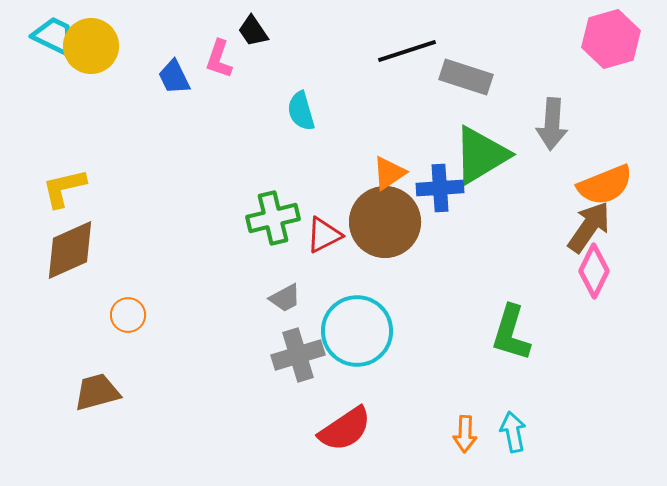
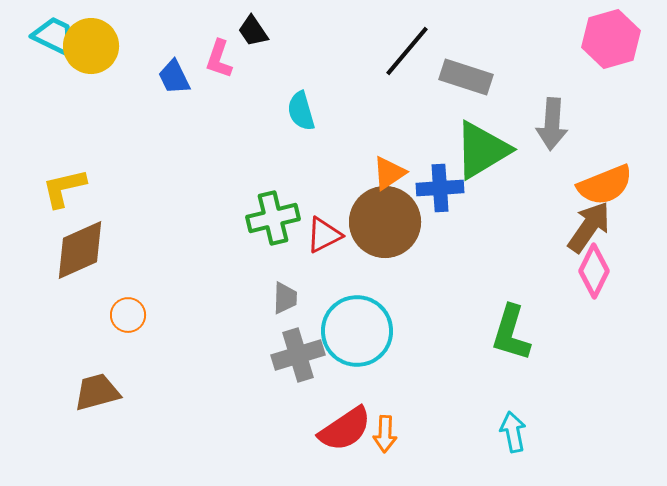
black line: rotated 32 degrees counterclockwise
green triangle: moved 1 px right, 5 px up
brown diamond: moved 10 px right
gray trapezoid: rotated 60 degrees counterclockwise
orange arrow: moved 80 px left
